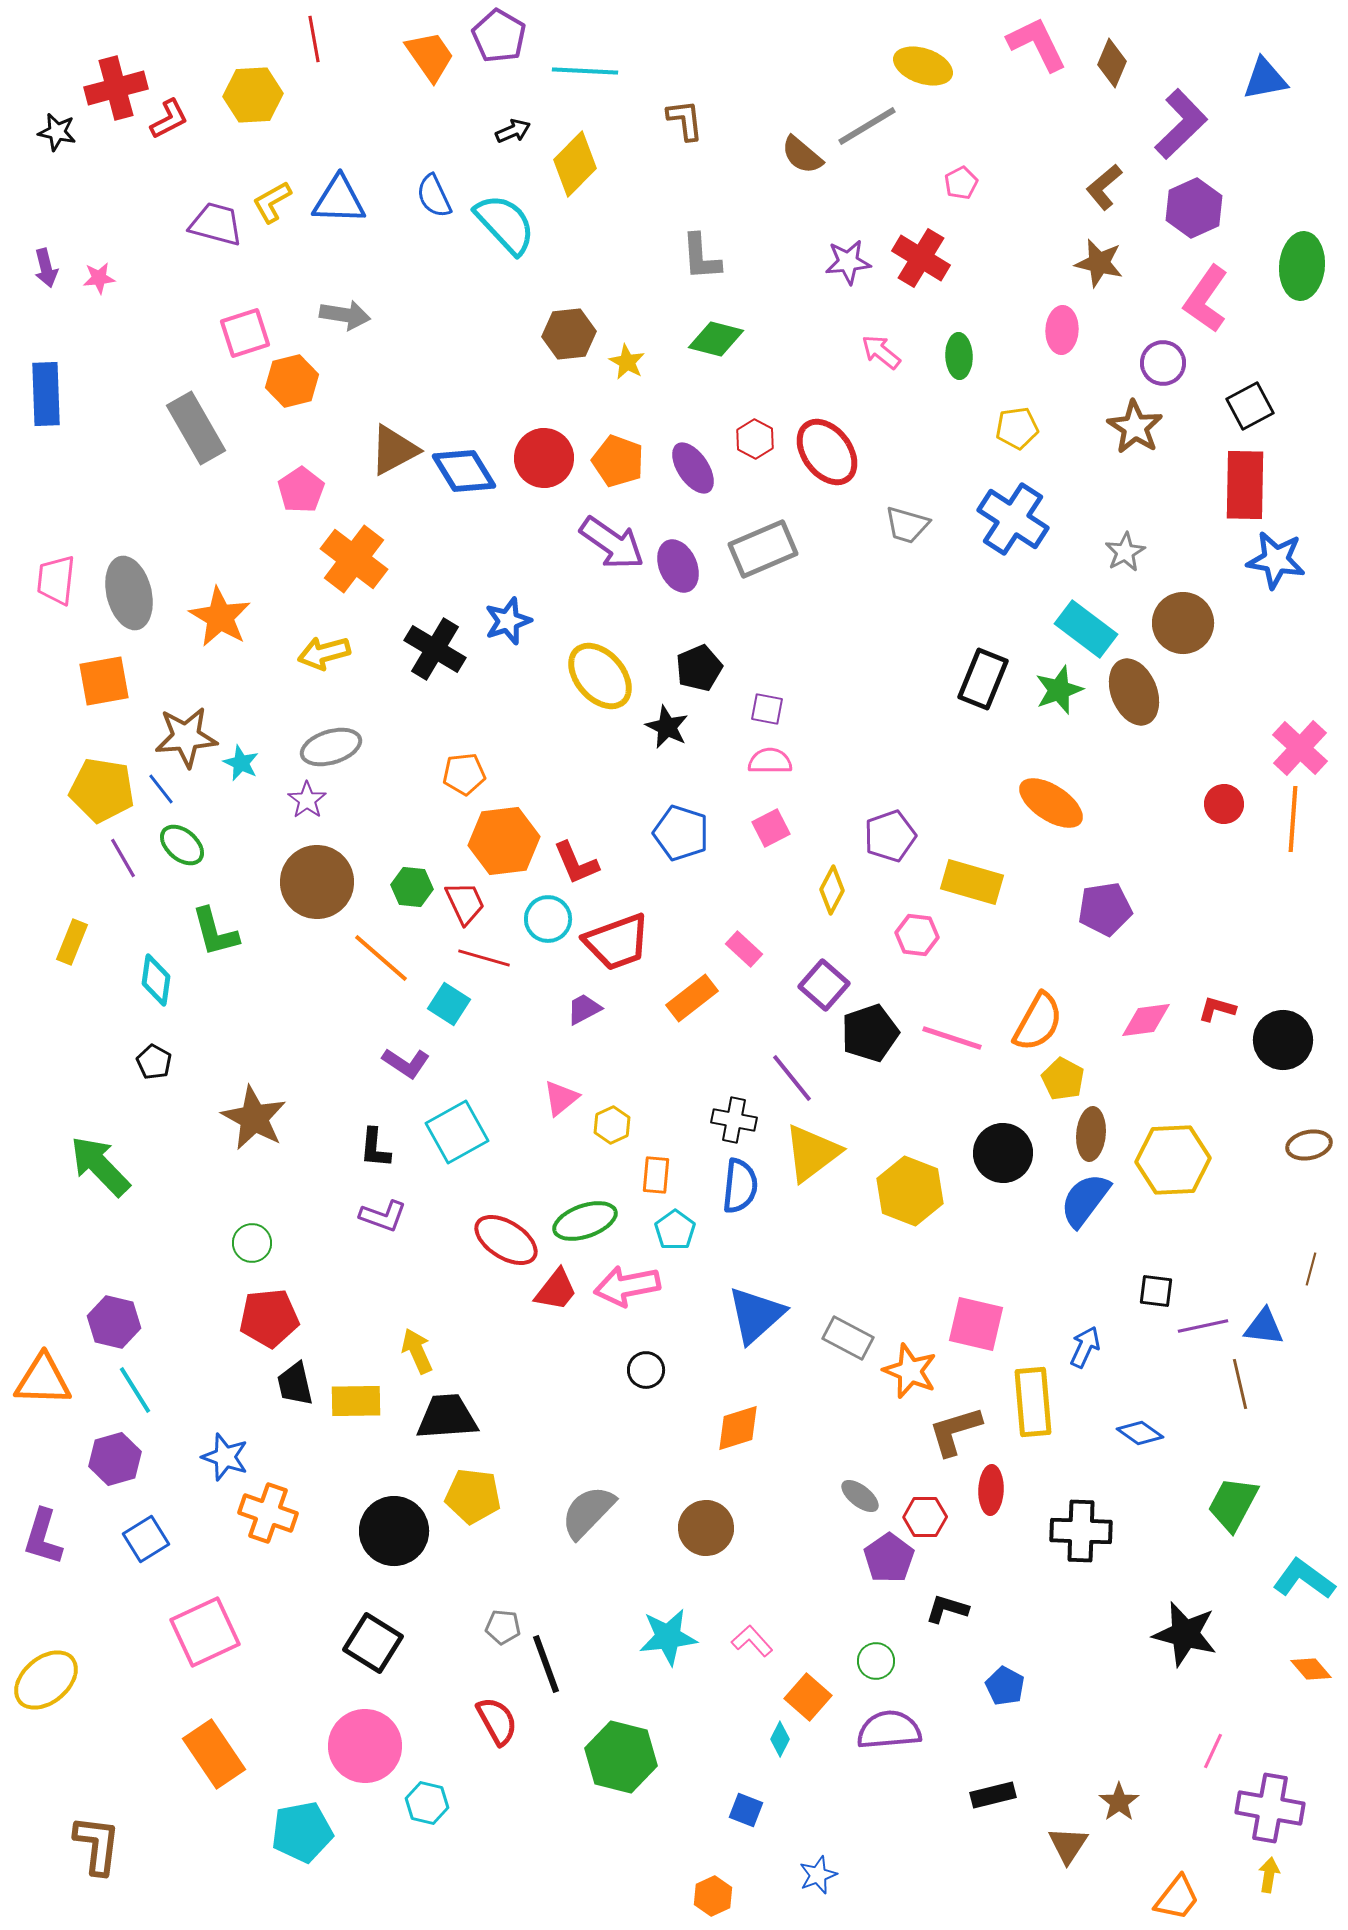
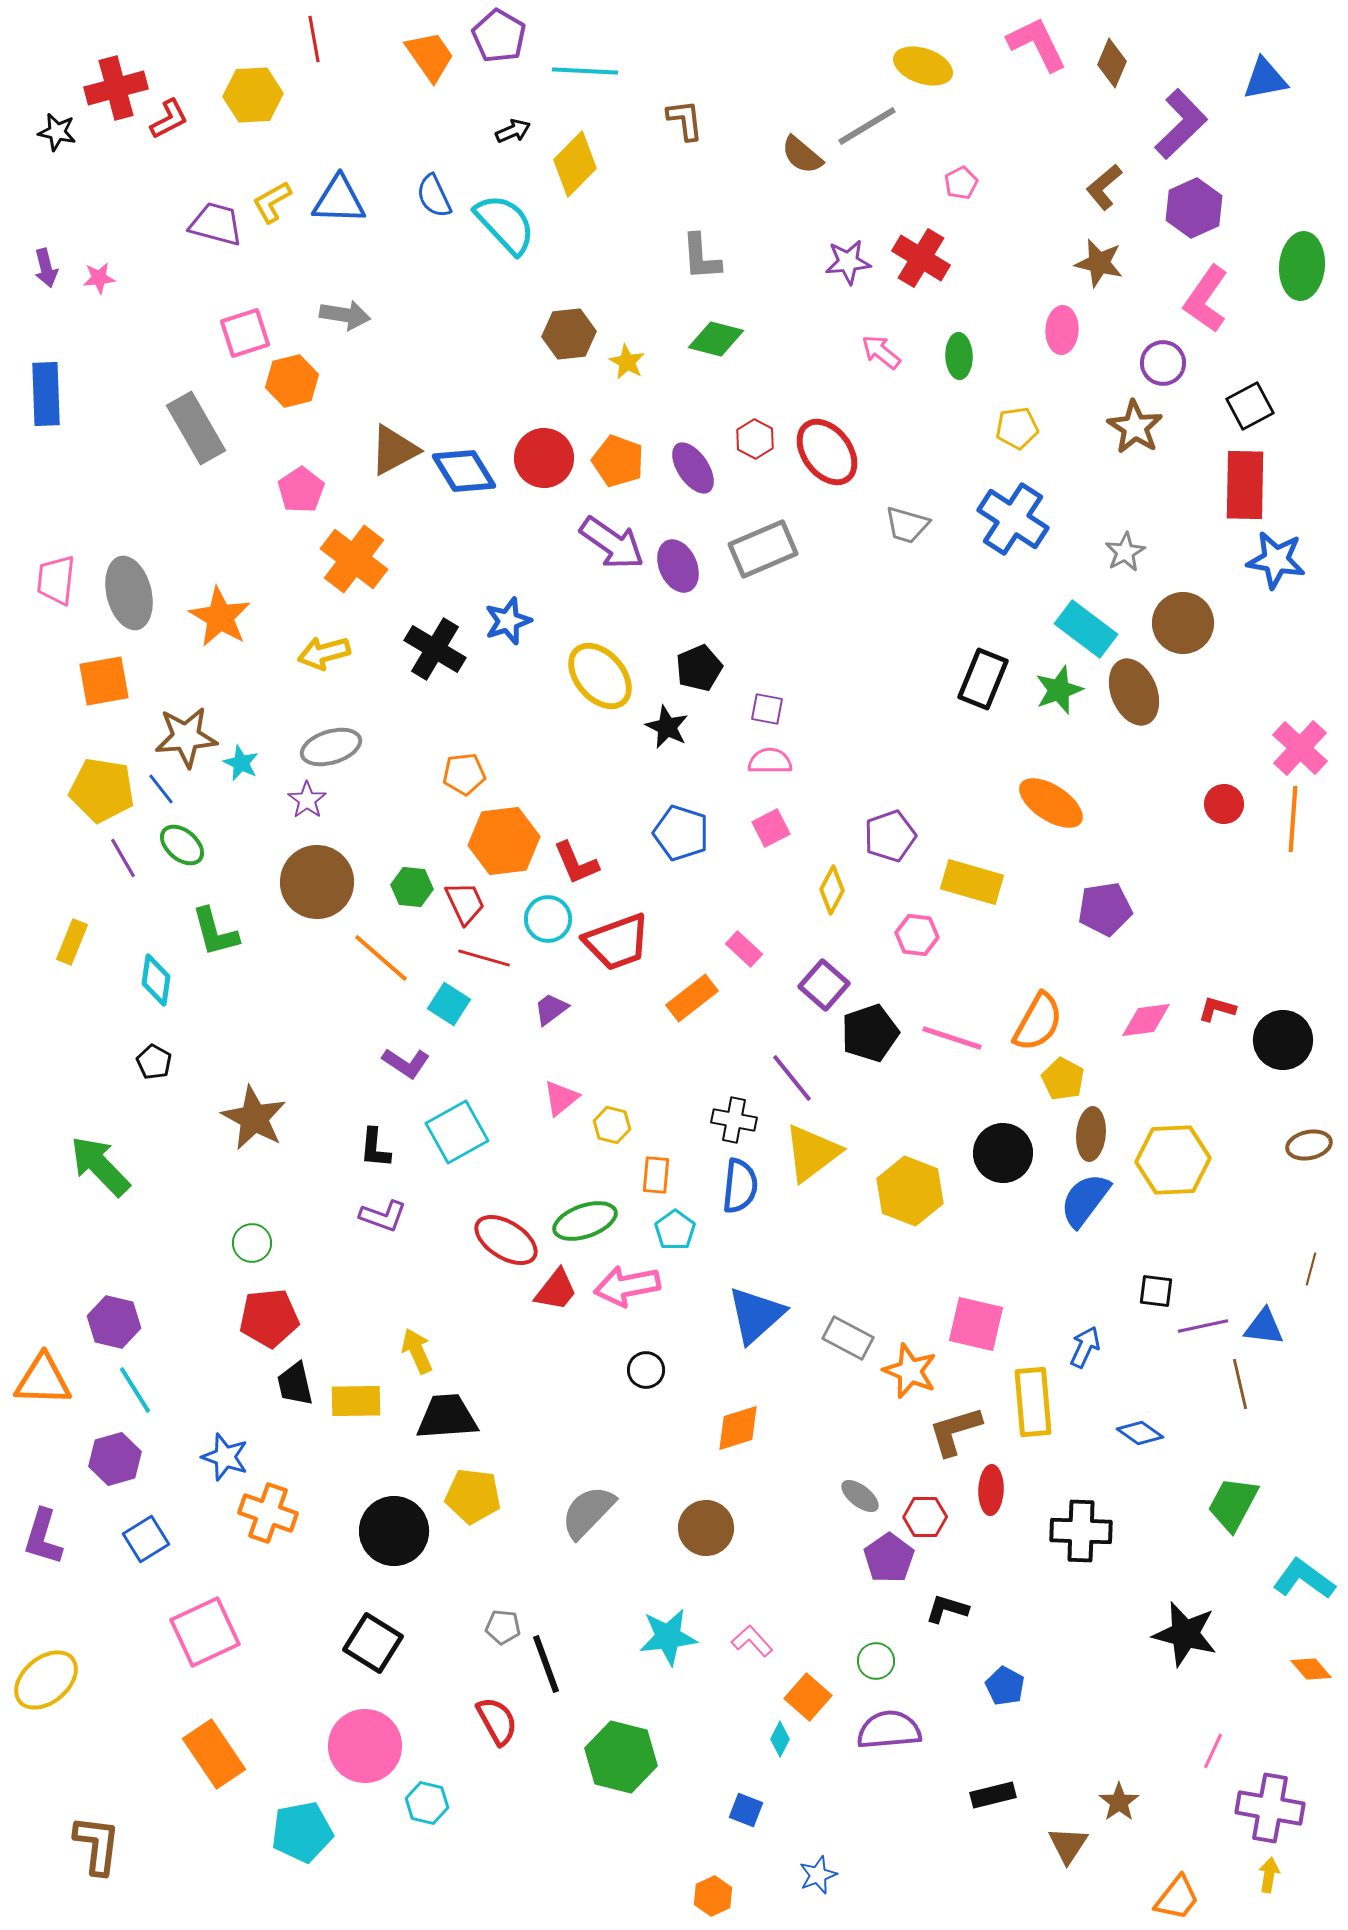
purple trapezoid at (584, 1009): moved 33 px left; rotated 9 degrees counterclockwise
yellow hexagon at (612, 1125): rotated 21 degrees counterclockwise
